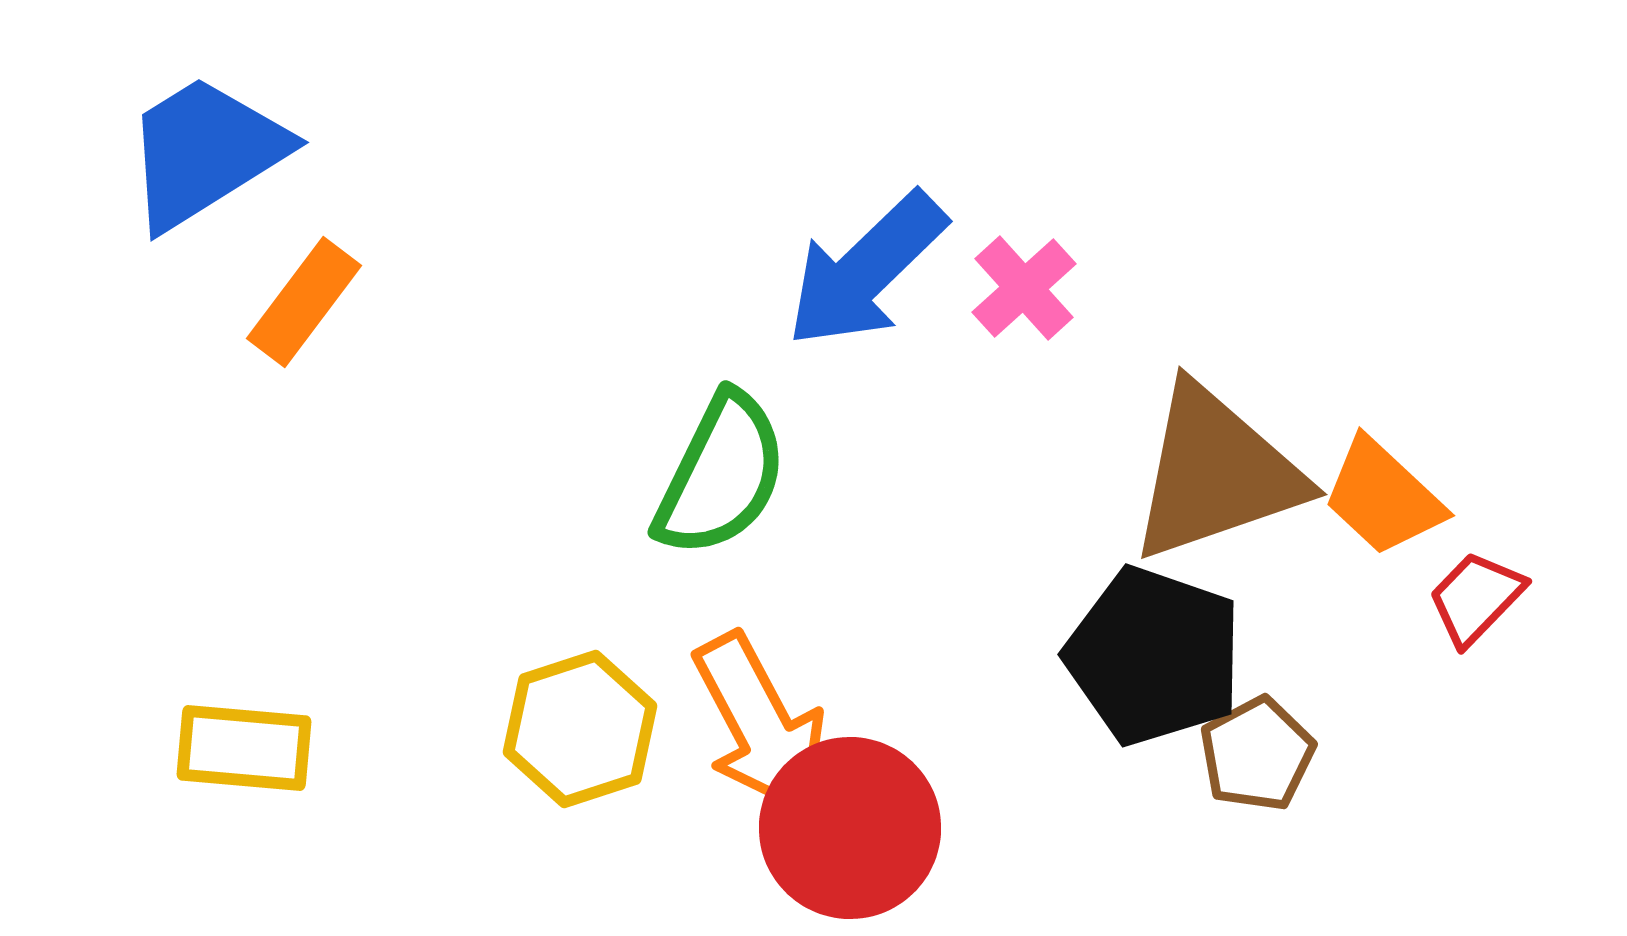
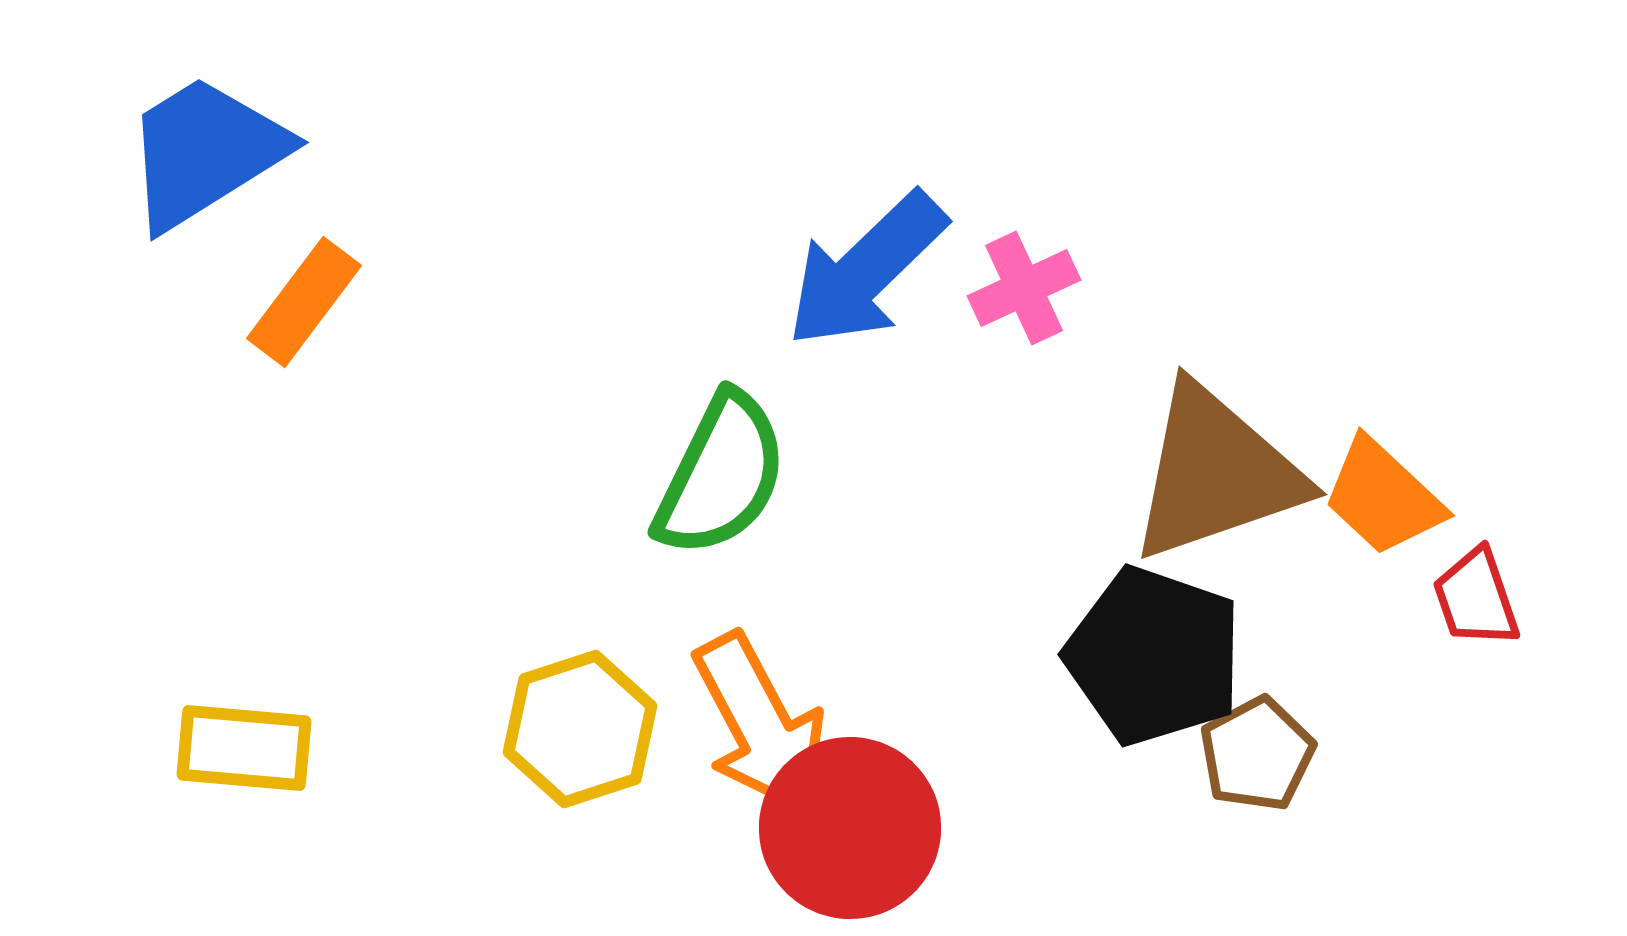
pink cross: rotated 17 degrees clockwise
red trapezoid: rotated 63 degrees counterclockwise
